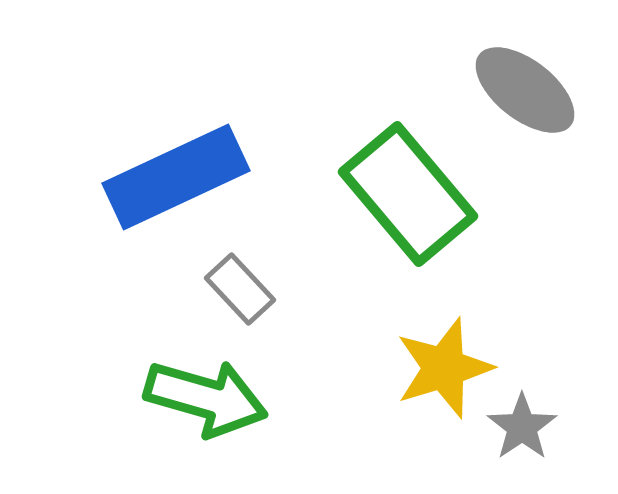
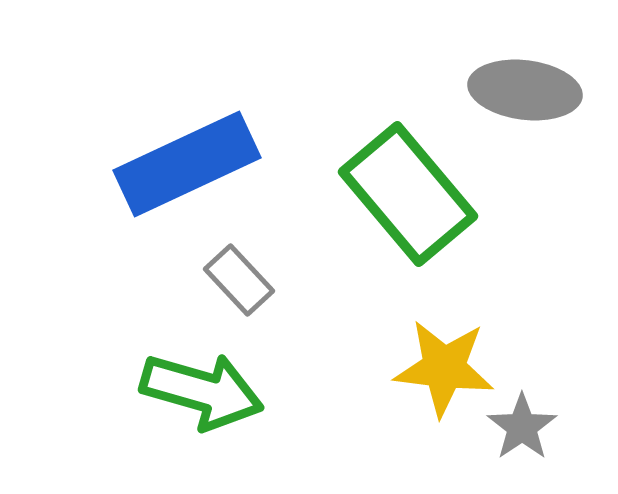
gray ellipse: rotated 31 degrees counterclockwise
blue rectangle: moved 11 px right, 13 px up
gray rectangle: moved 1 px left, 9 px up
yellow star: rotated 24 degrees clockwise
green arrow: moved 4 px left, 7 px up
